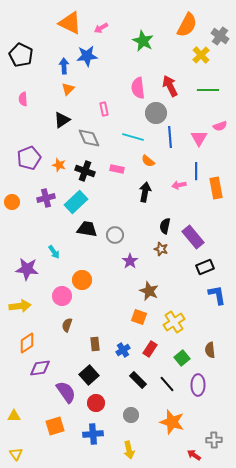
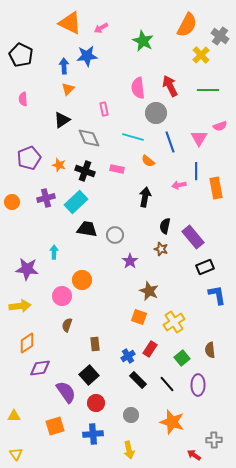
blue line at (170, 137): moved 5 px down; rotated 15 degrees counterclockwise
black arrow at (145, 192): moved 5 px down
cyan arrow at (54, 252): rotated 144 degrees counterclockwise
blue cross at (123, 350): moved 5 px right, 6 px down
